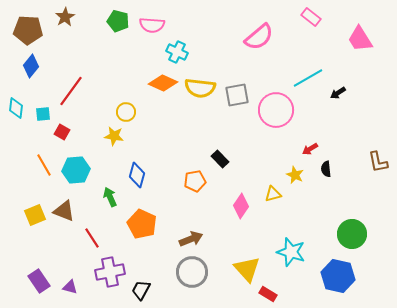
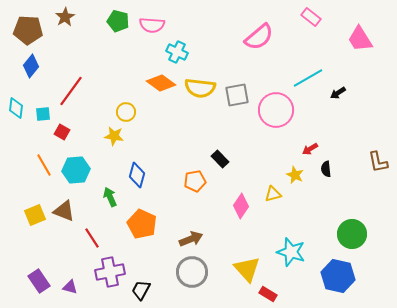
orange diamond at (163, 83): moved 2 px left; rotated 12 degrees clockwise
